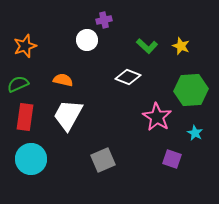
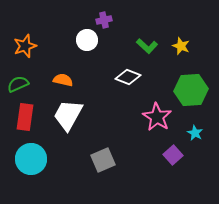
purple square: moved 1 px right, 4 px up; rotated 30 degrees clockwise
